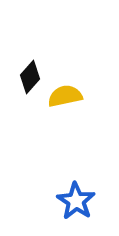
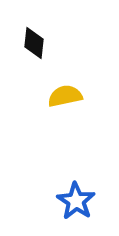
black diamond: moved 4 px right, 34 px up; rotated 36 degrees counterclockwise
